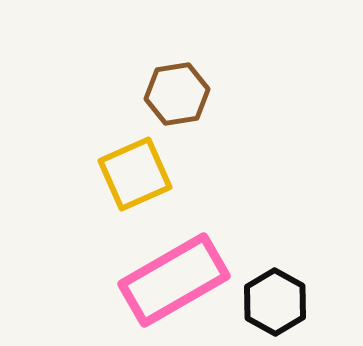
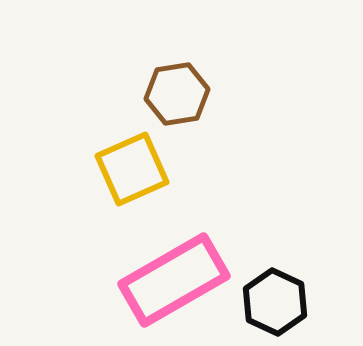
yellow square: moved 3 px left, 5 px up
black hexagon: rotated 4 degrees counterclockwise
